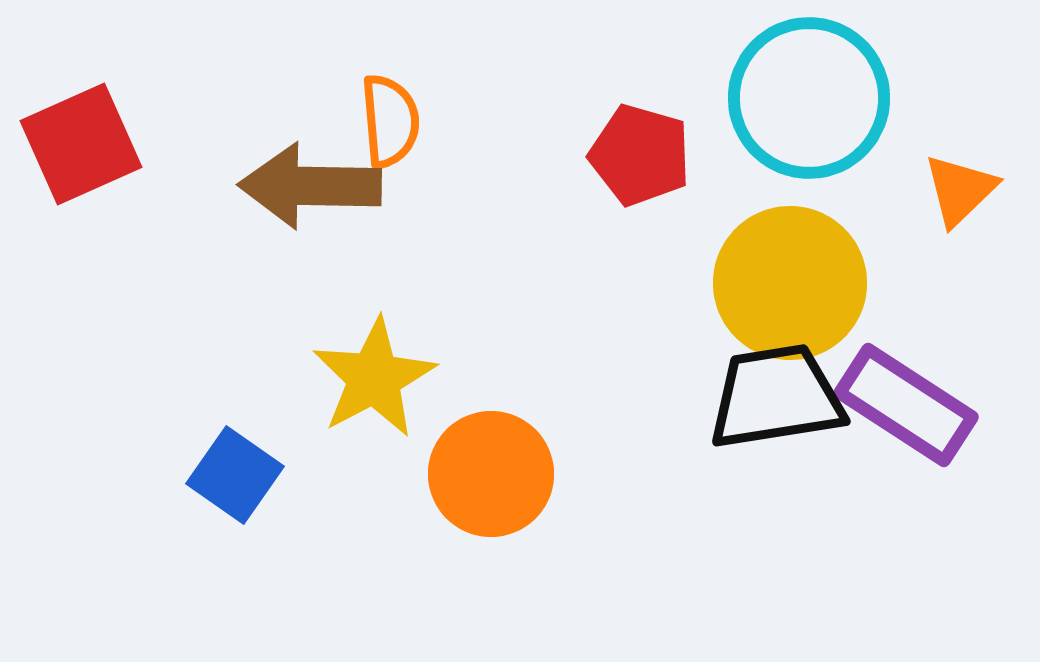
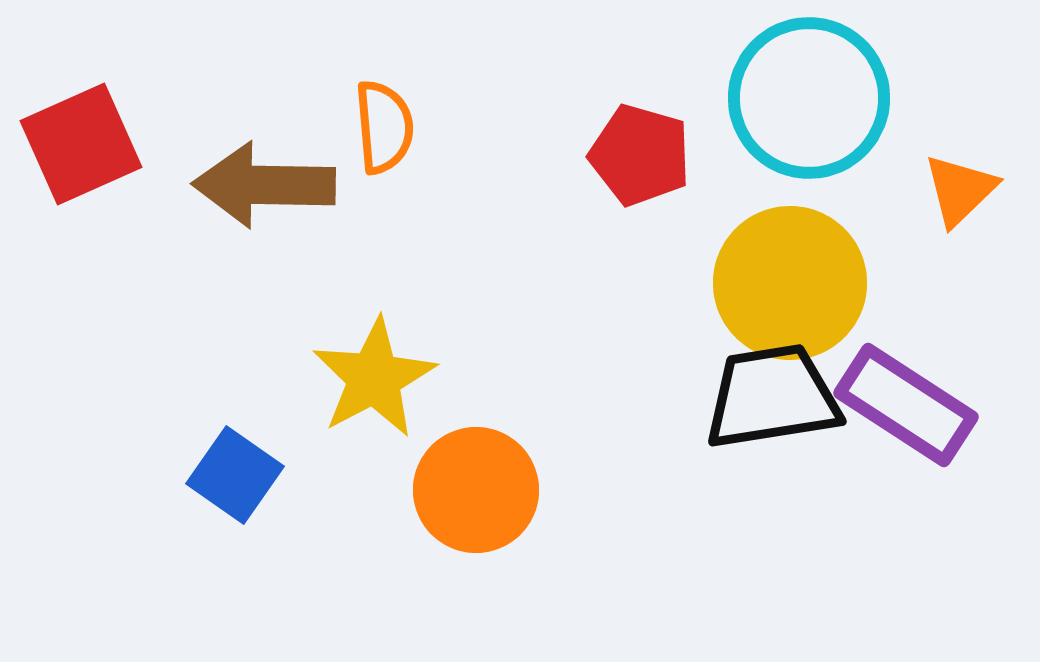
orange semicircle: moved 6 px left, 6 px down
brown arrow: moved 46 px left, 1 px up
black trapezoid: moved 4 px left
orange circle: moved 15 px left, 16 px down
